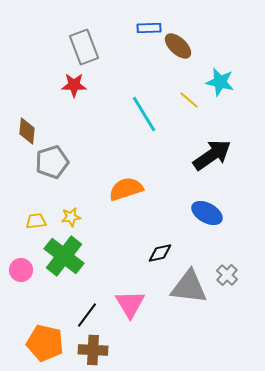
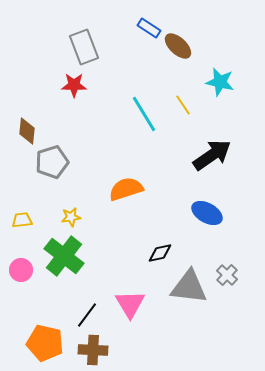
blue rectangle: rotated 35 degrees clockwise
yellow line: moved 6 px left, 5 px down; rotated 15 degrees clockwise
yellow trapezoid: moved 14 px left, 1 px up
